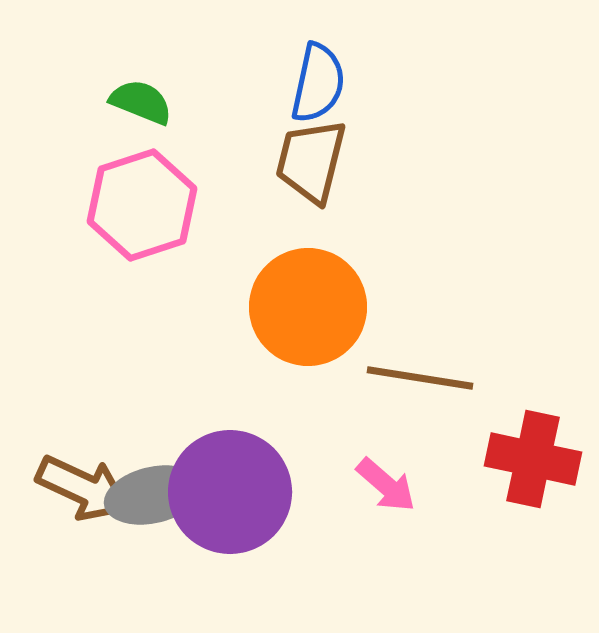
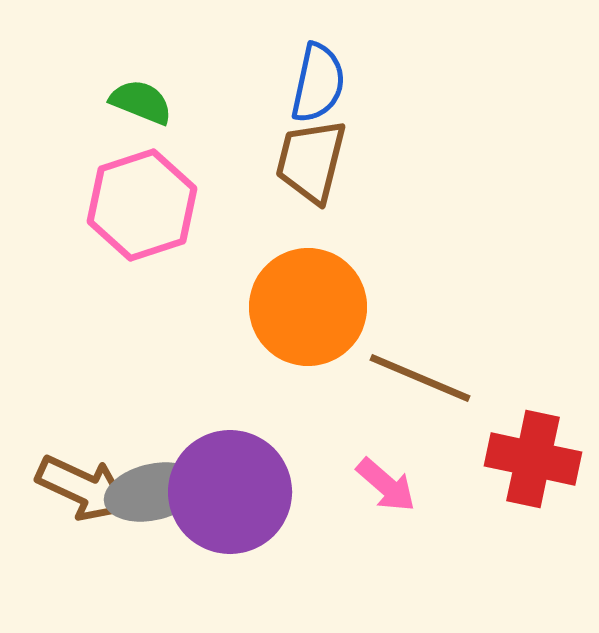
brown line: rotated 14 degrees clockwise
gray ellipse: moved 3 px up
